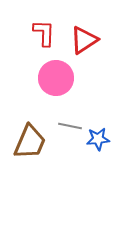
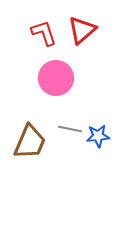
red L-shape: rotated 20 degrees counterclockwise
red triangle: moved 2 px left, 10 px up; rotated 8 degrees counterclockwise
gray line: moved 3 px down
blue star: moved 3 px up
